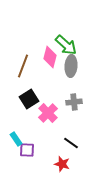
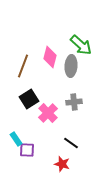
green arrow: moved 15 px right
